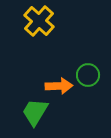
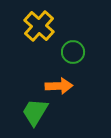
yellow cross: moved 5 px down
green circle: moved 15 px left, 23 px up
